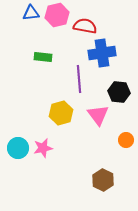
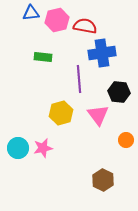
pink hexagon: moved 5 px down
